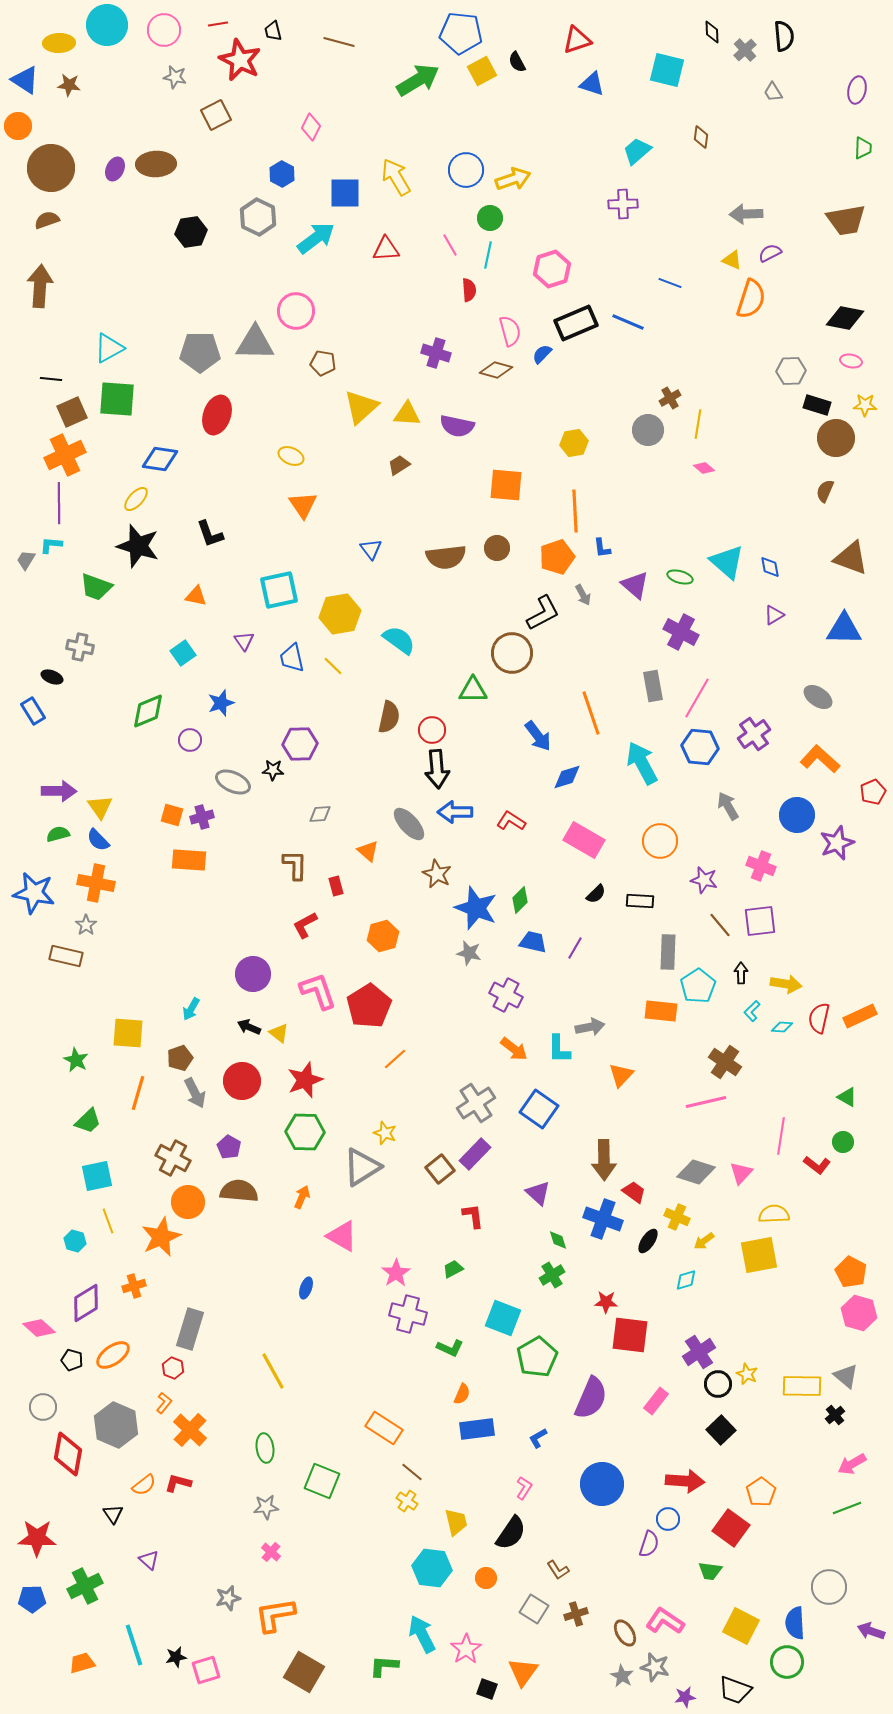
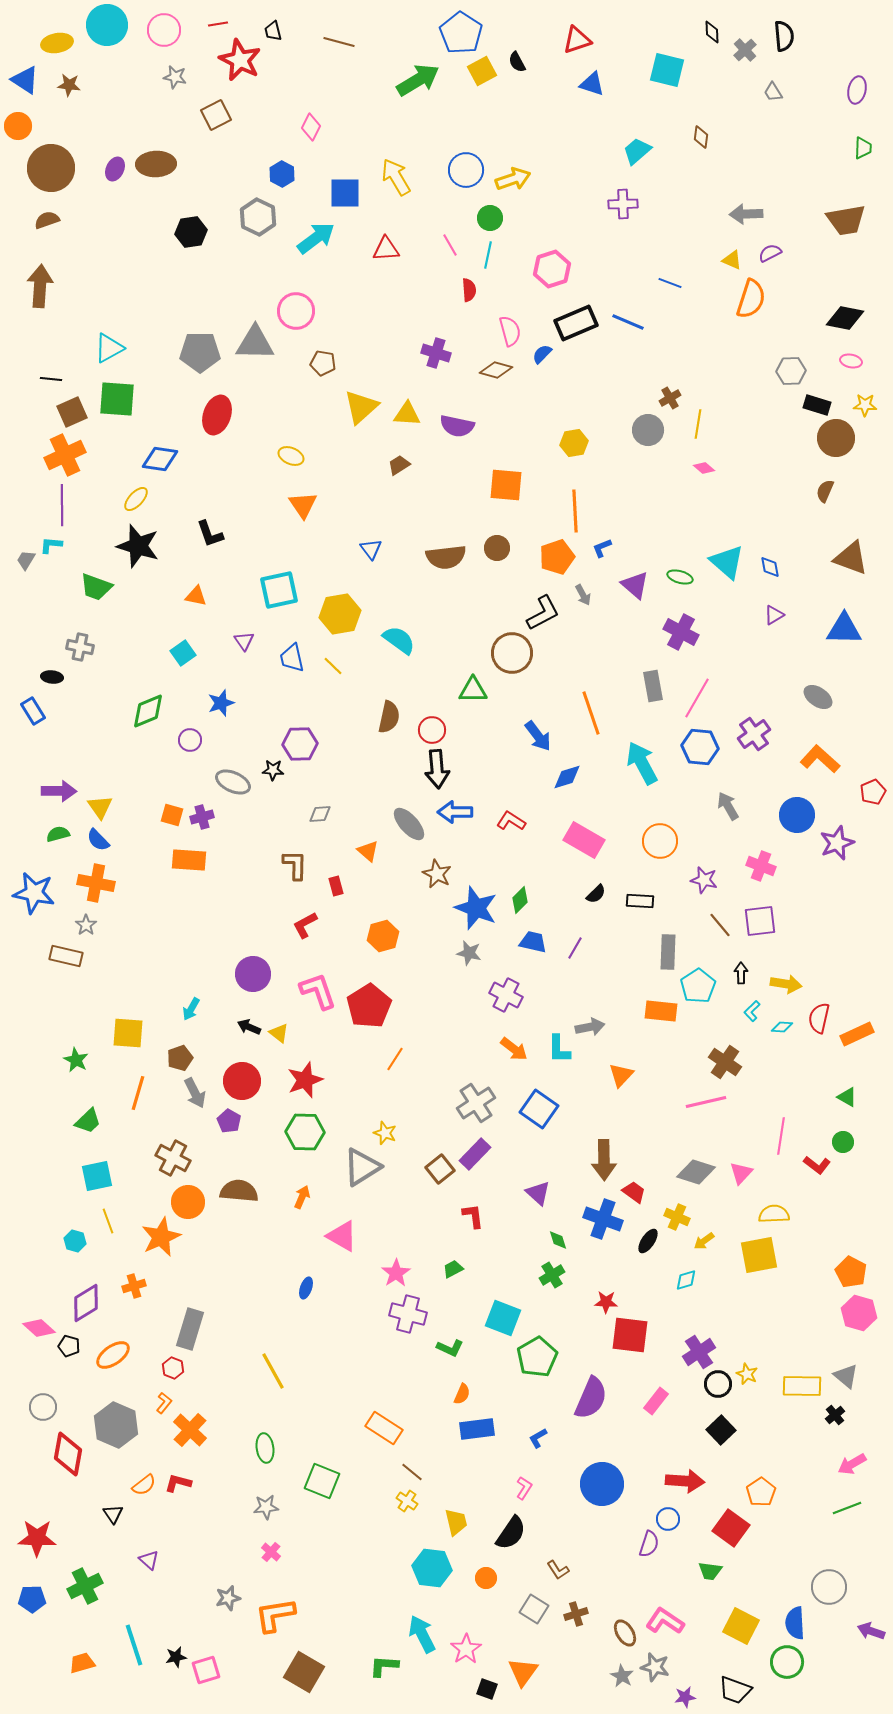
blue pentagon at (461, 33): rotated 27 degrees clockwise
yellow ellipse at (59, 43): moved 2 px left; rotated 8 degrees counterclockwise
purple line at (59, 503): moved 3 px right, 2 px down
blue L-shape at (602, 548): rotated 75 degrees clockwise
black ellipse at (52, 677): rotated 15 degrees counterclockwise
orange rectangle at (860, 1016): moved 3 px left, 18 px down
orange line at (395, 1059): rotated 15 degrees counterclockwise
purple pentagon at (229, 1147): moved 26 px up
black pentagon at (72, 1360): moved 3 px left, 14 px up
